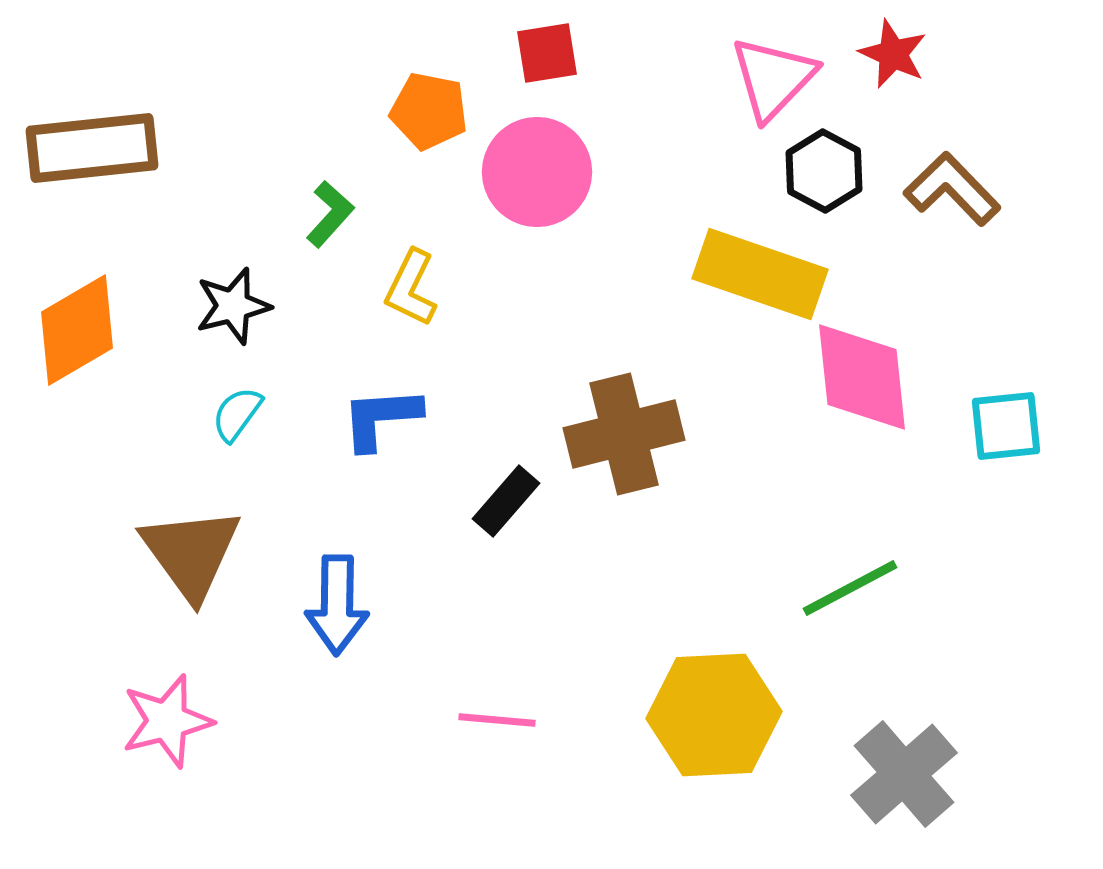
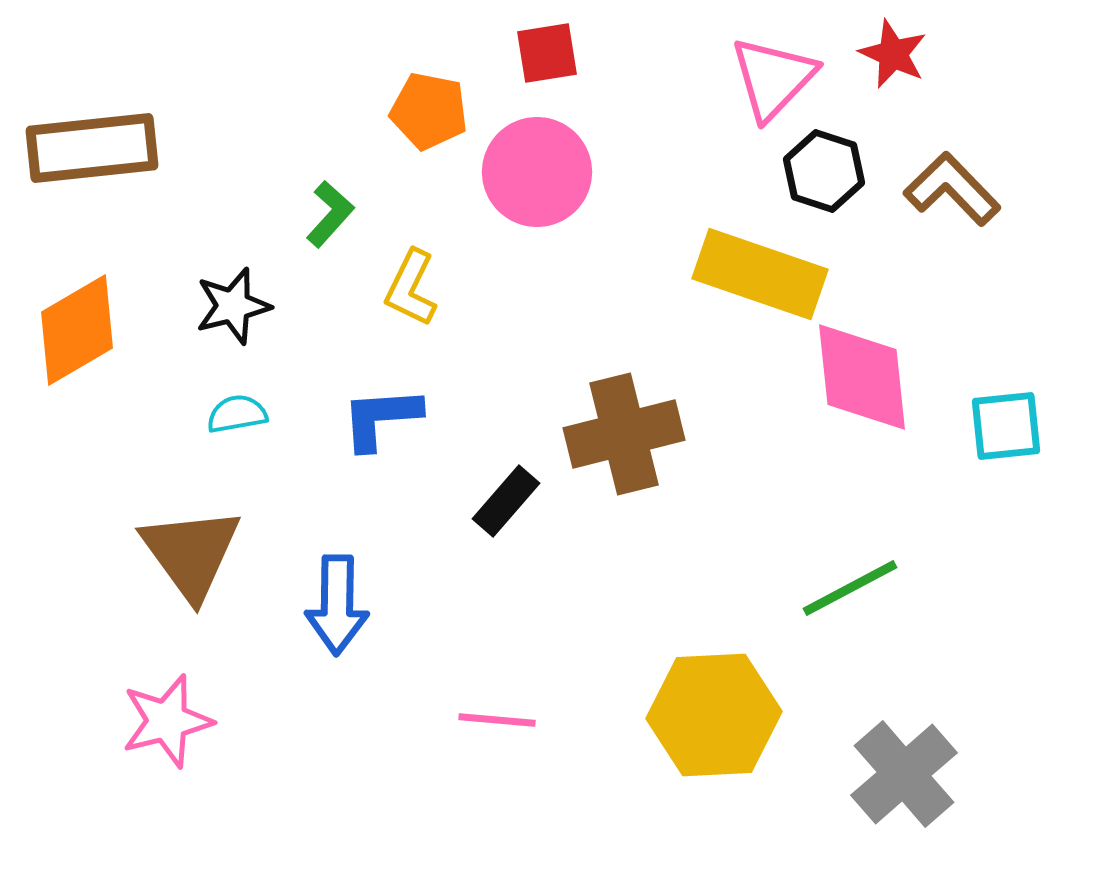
black hexagon: rotated 10 degrees counterclockwise
cyan semicircle: rotated 44 degrees clockwise
